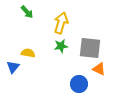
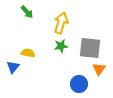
orange triangle: rotated 40 degrees clockwise
